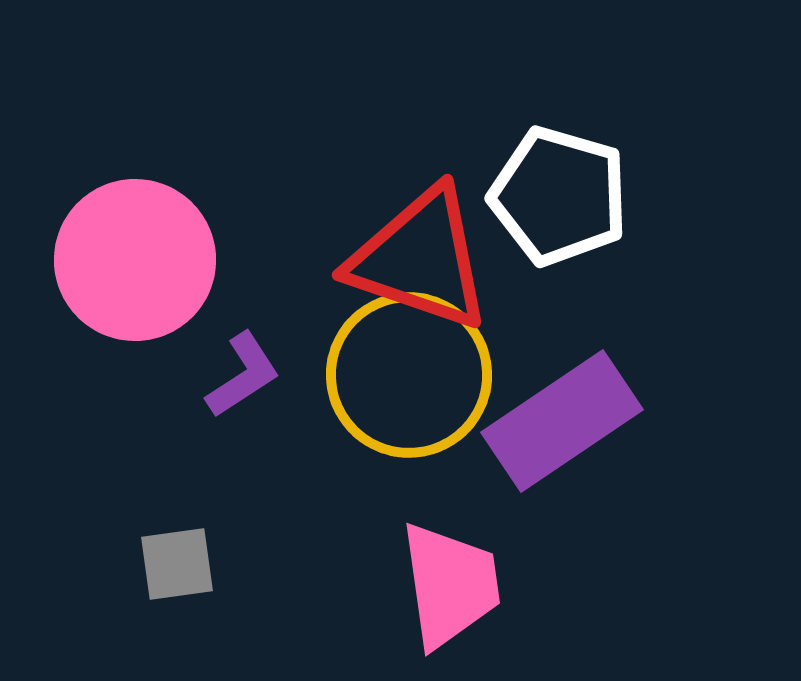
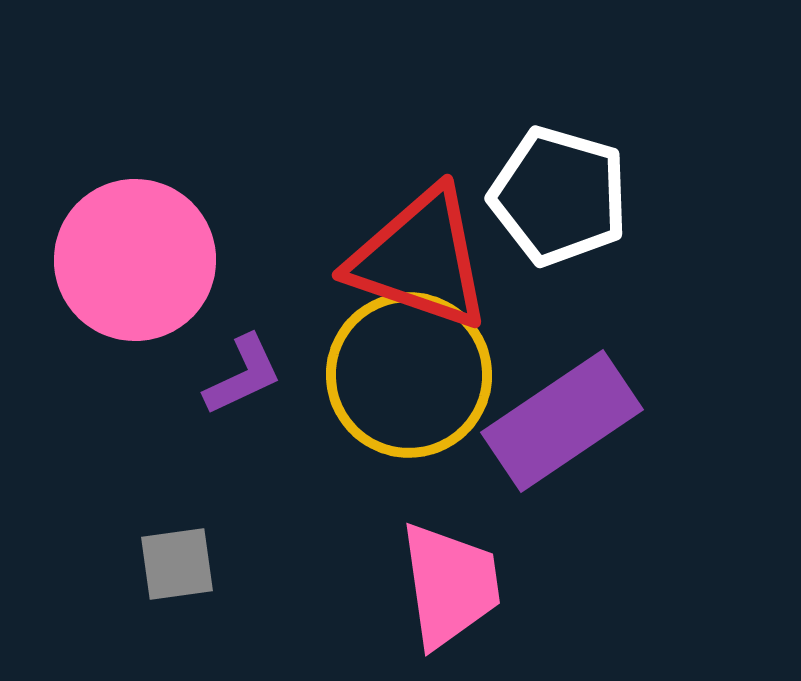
purple L-shape: rotated 8 degrees clockwise
